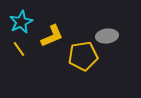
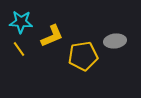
cyan star: rotated 30 degrees clockwise
gray ellipse: moved 8 px right, 5 px down
